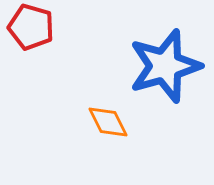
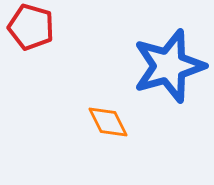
blue star: moved 4 px right
